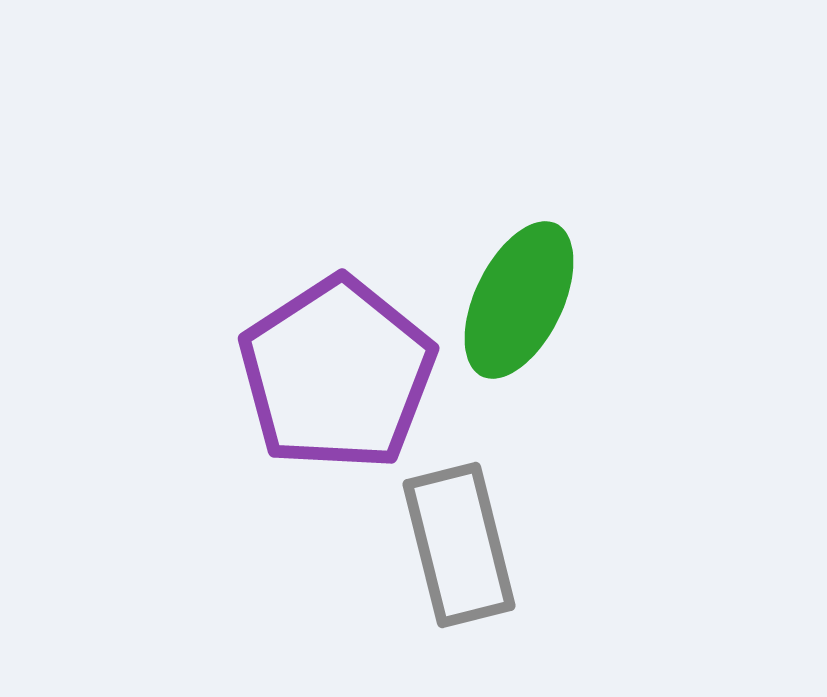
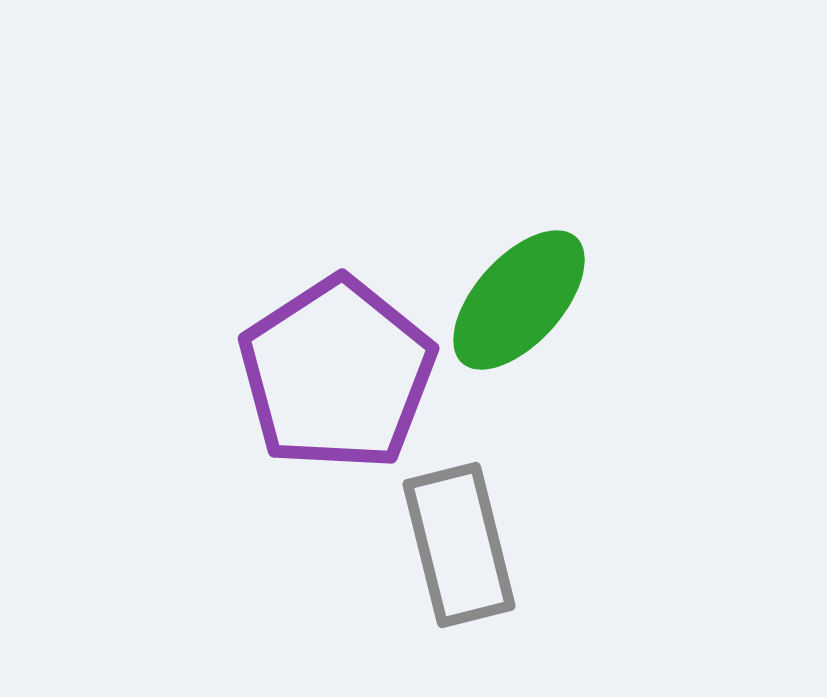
green ellipse: rotated 16 degrees clockwise
